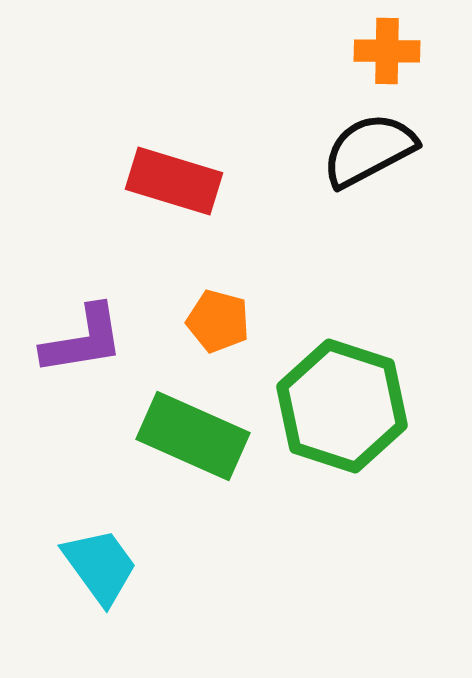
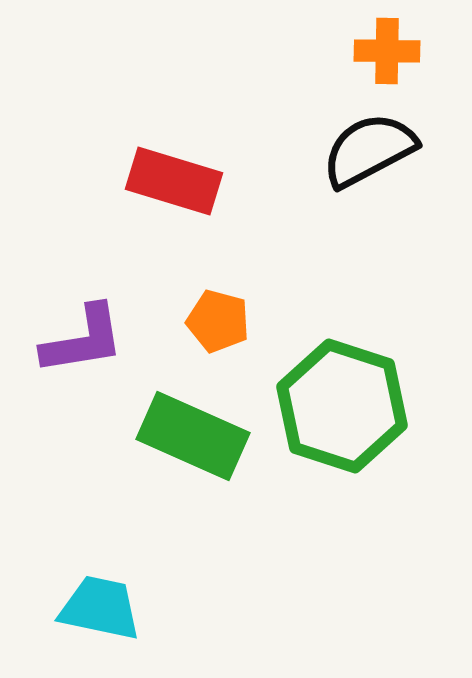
cyan trapezoid: moved 42 px down; rotated 42 degrees counterclockwise
